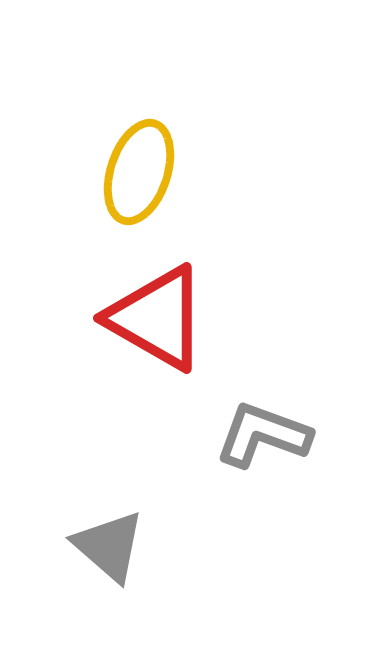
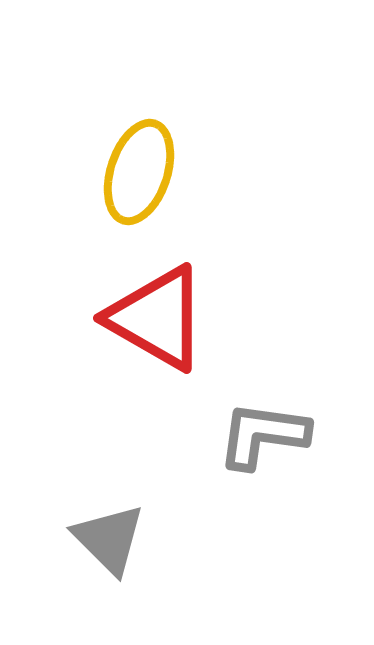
gray L-shape: rotated 12 degrees counterclockwise
gray triangle: moved 7 px up; rotated 4 degrees clockwise
